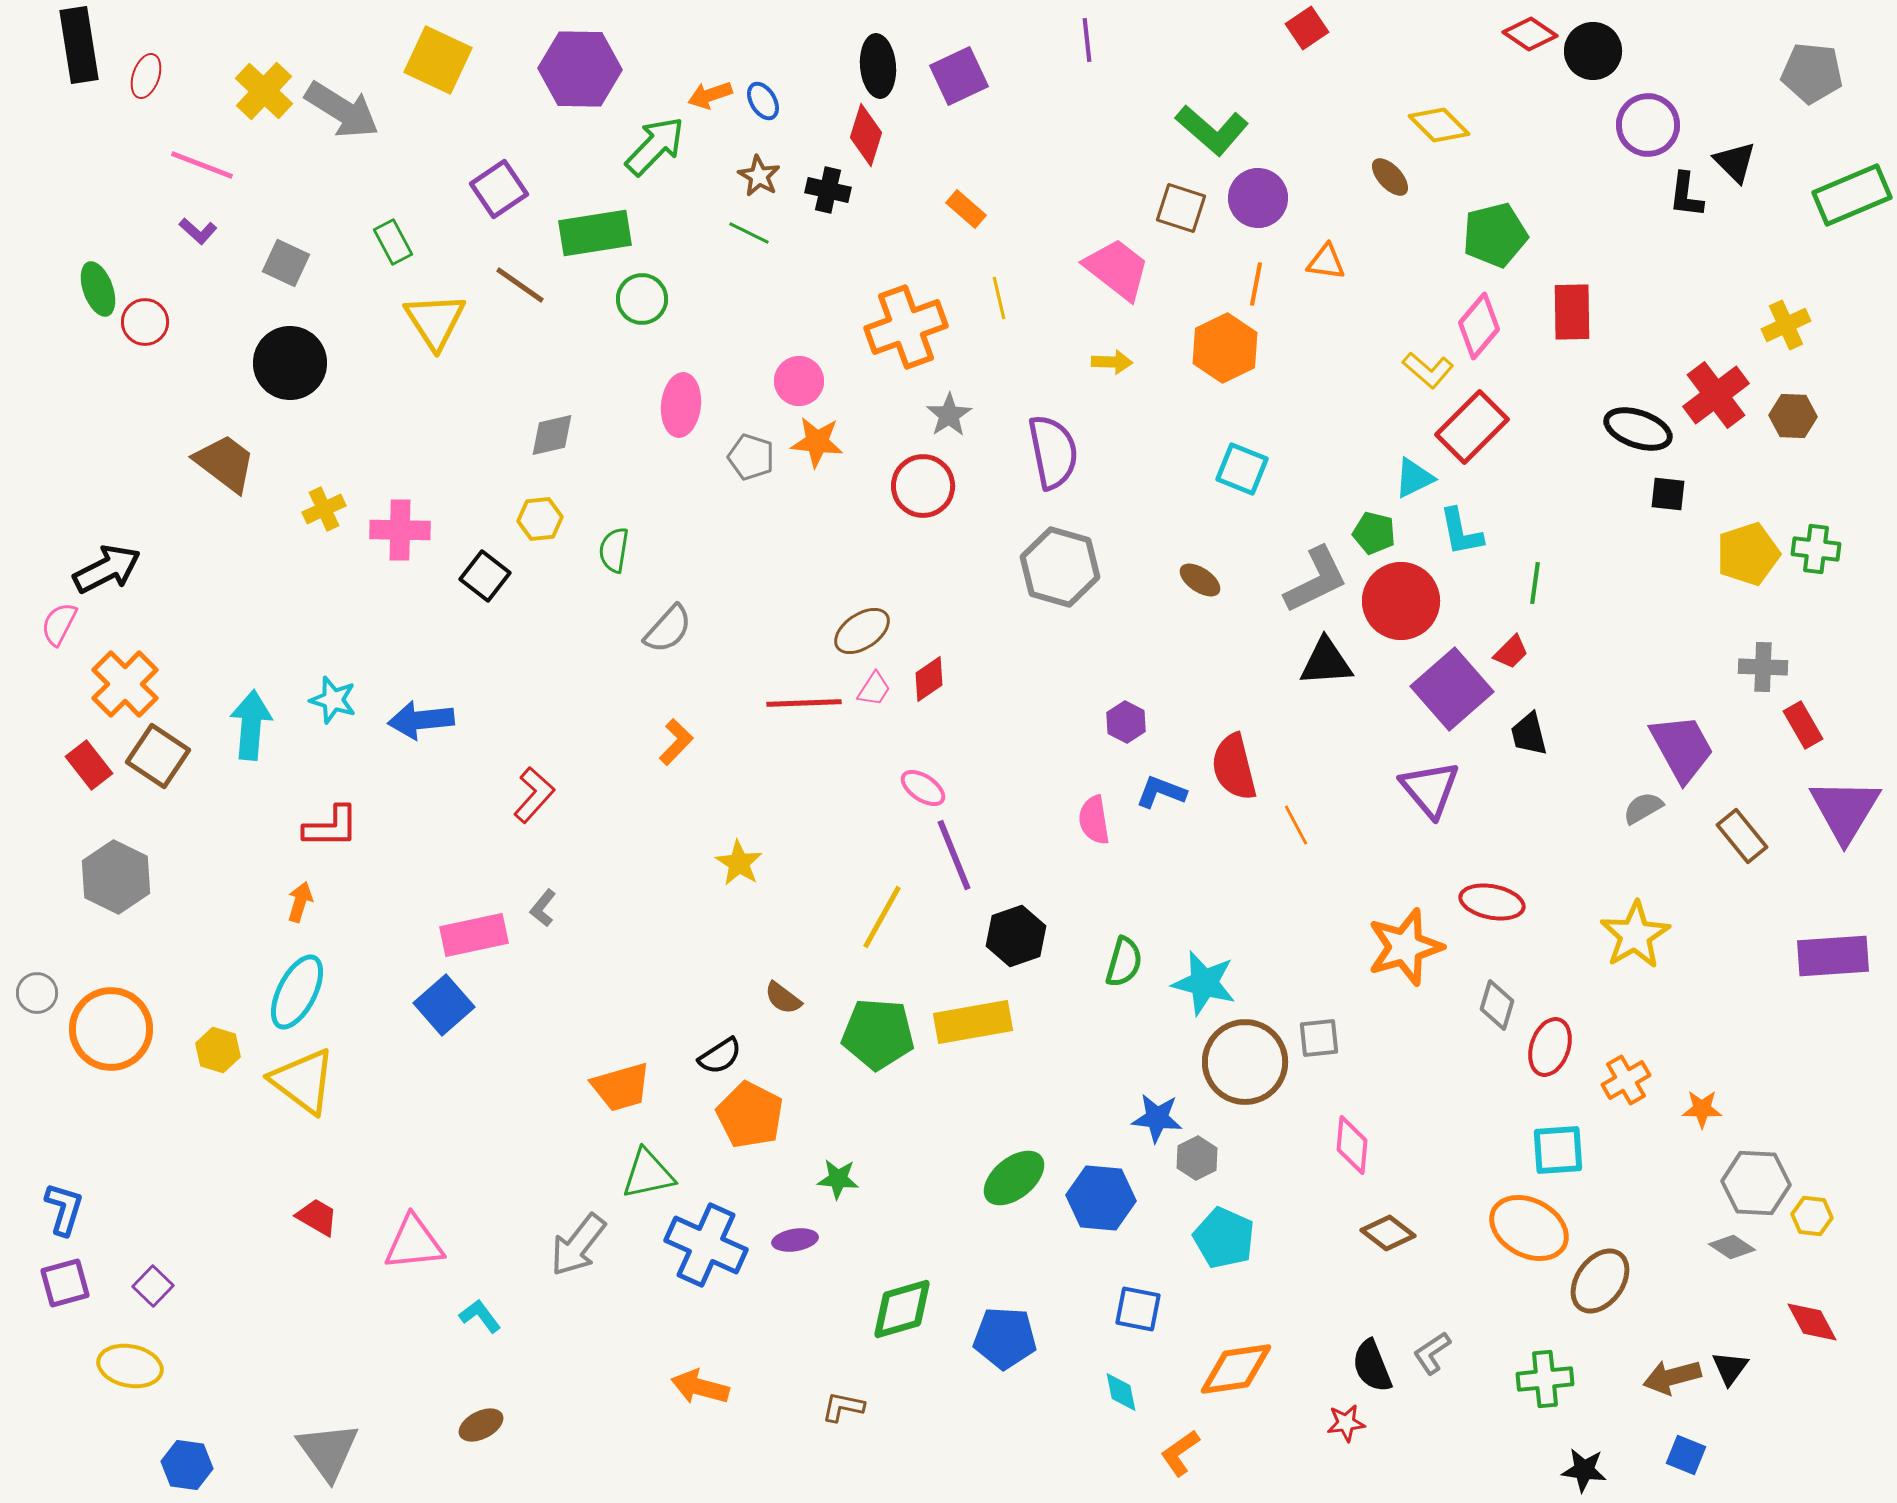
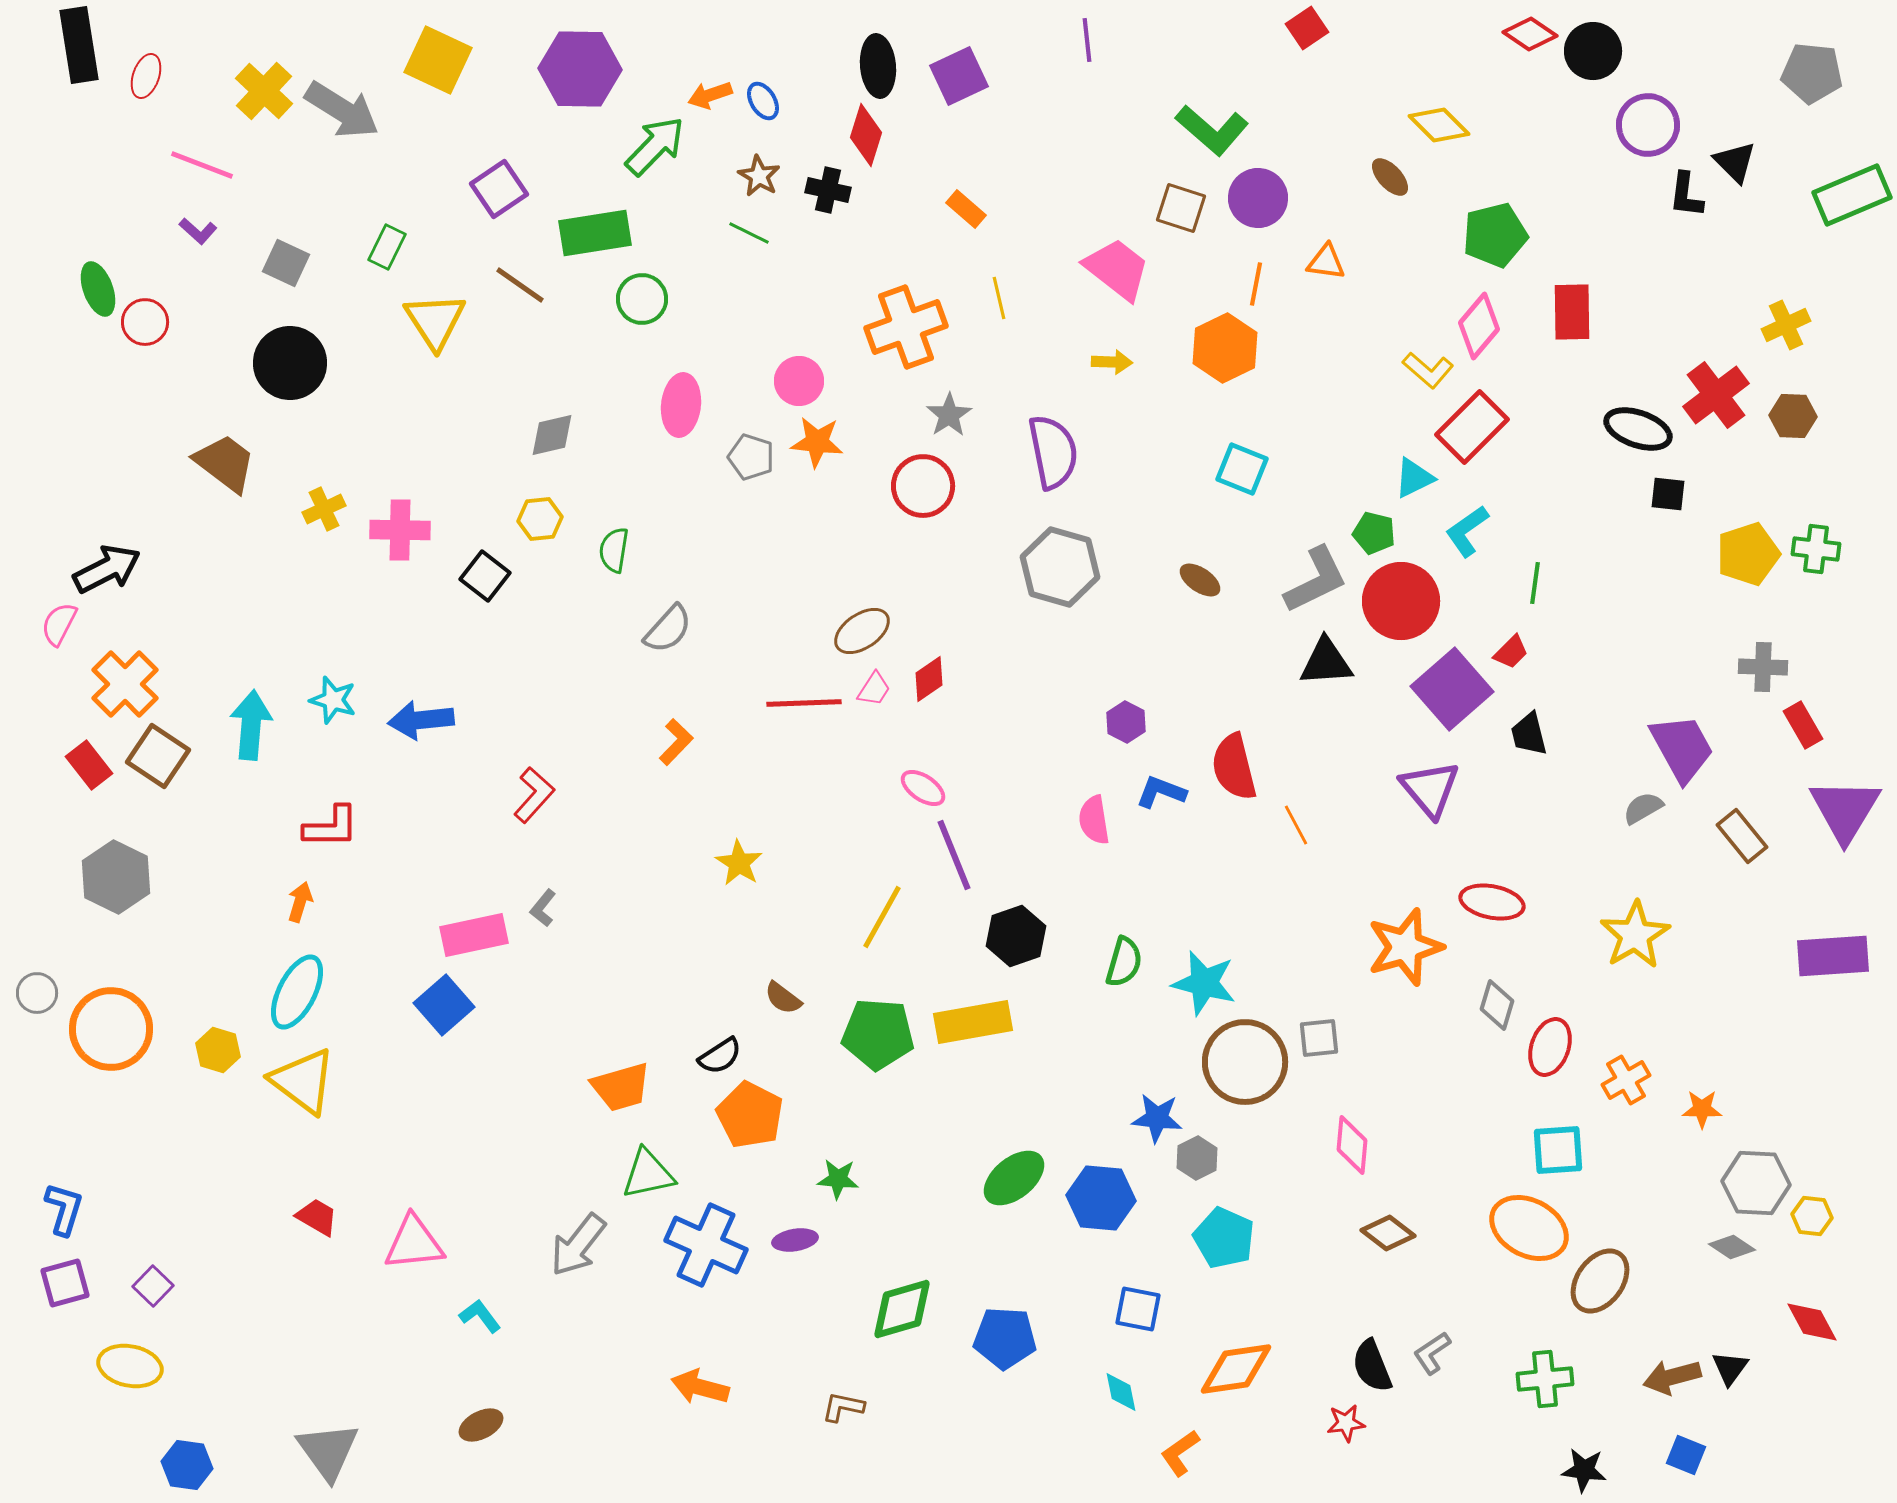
green rectangle at (393, 242): moved 6 px left, 5 px down; rotated 54 degrees clockwise
cyan L-shape at (1461, 532): moved 6 px right, 1 px up; rotated 66 degrees clockwise
